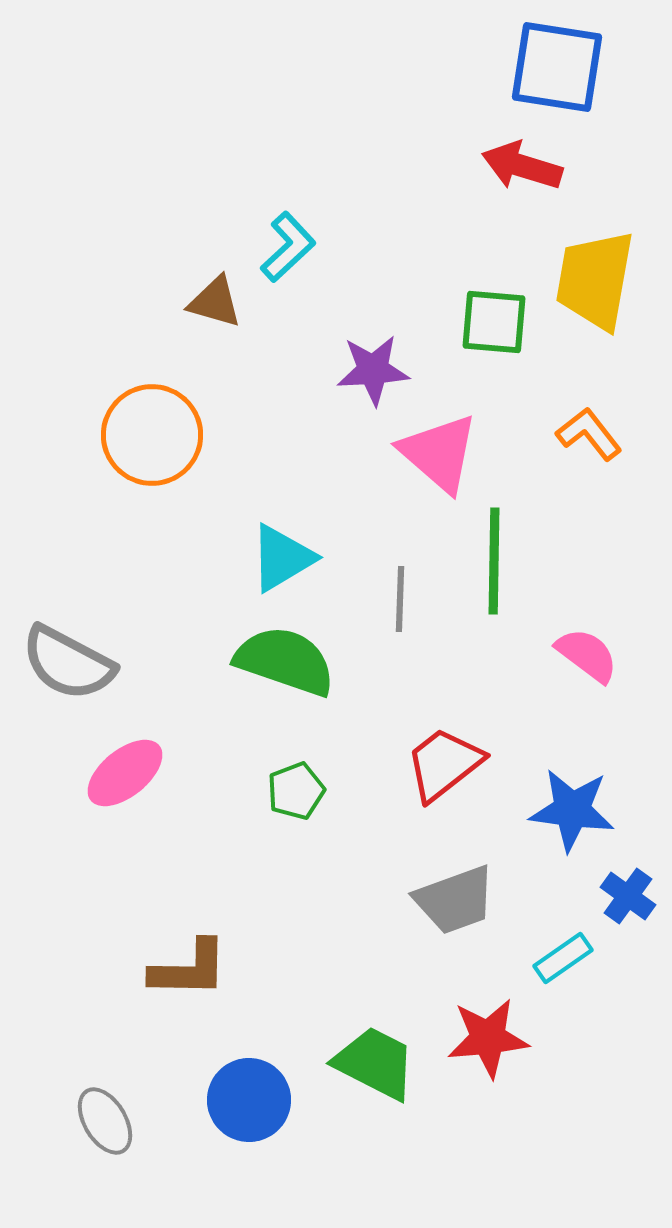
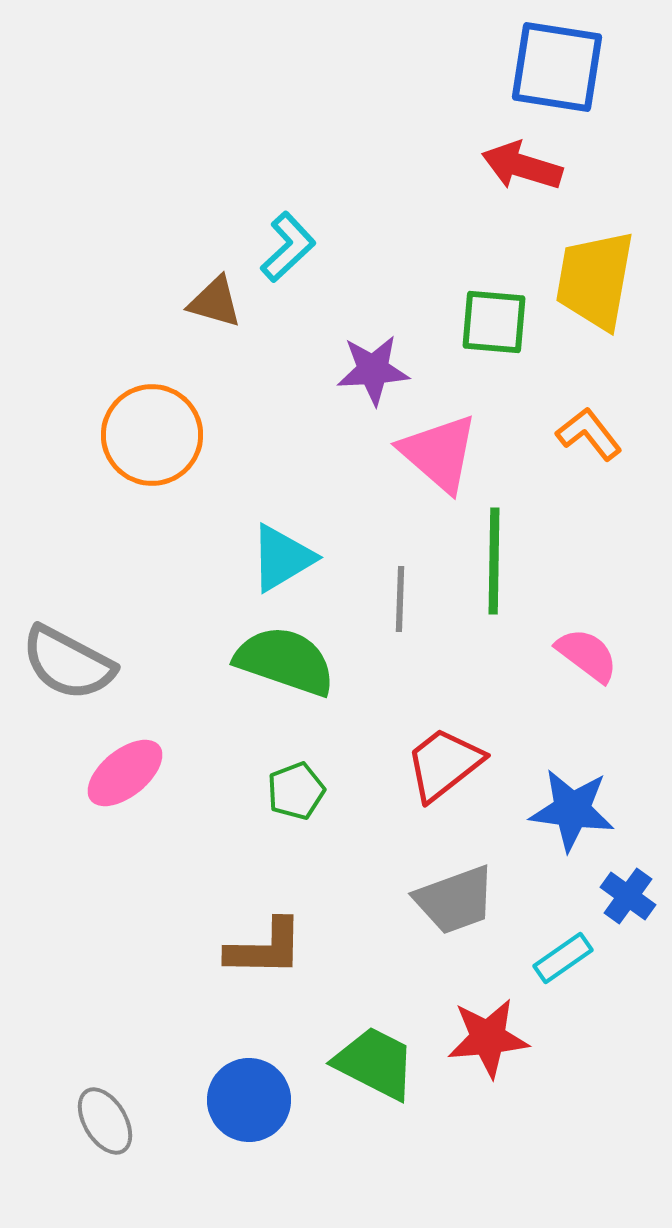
brown L-shape: moved 76 px right, 21 px up
